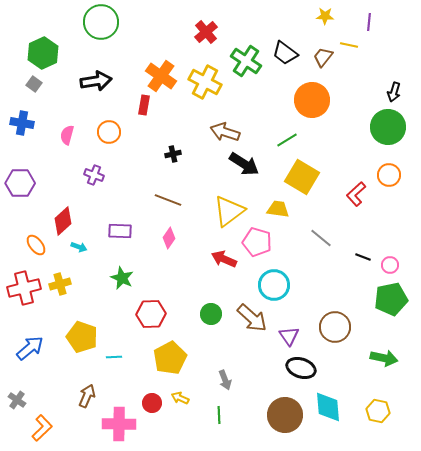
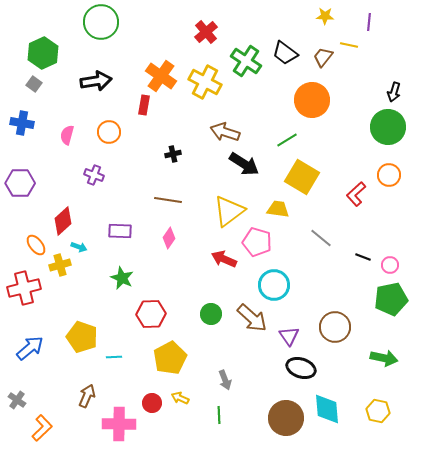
brown line at (168, 200): rotated 12 degrees counterclockwise
yellow cross at (60, 284): moved 19 px up
cyan diamond at (328, 407): moved 1 px left, 2 px down
brown circle at (285, 415): moved 1 px right, 3 px down
